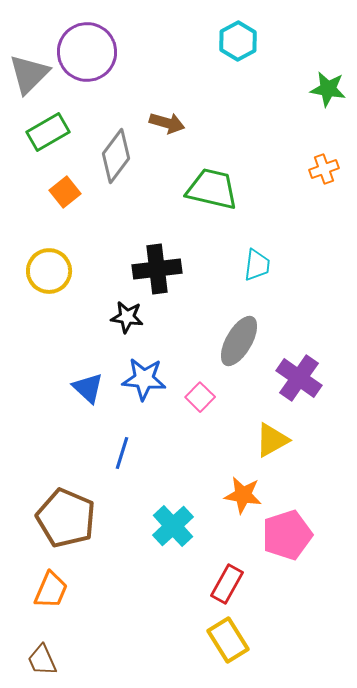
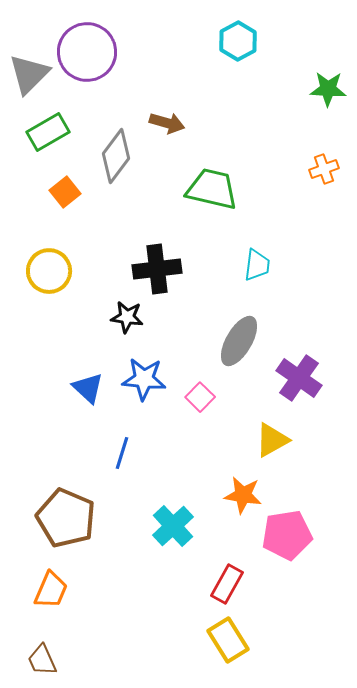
green star: rotated 6 degrees counterclockwise
pink pentagon: rotated 9 degrees clockwise
